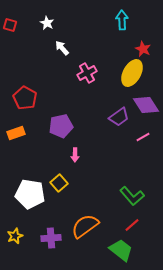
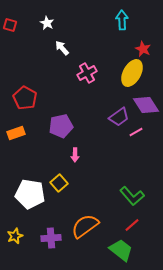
pink line: moved 7 px left, 5 px up
